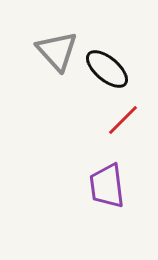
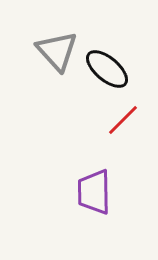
purple trapezoid: moved 13 px left, 6 px down; rotated 6 degrees clockwise
